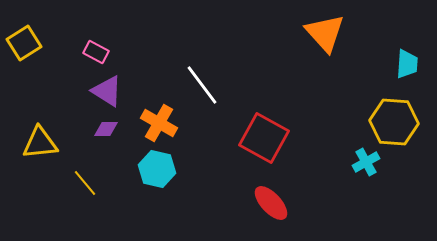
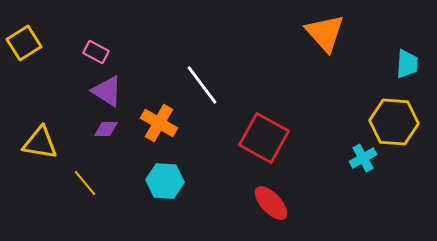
yellow triangle: rotated 15 degrees clockwise
cyan cross: moved 3 px left, 4 px up
cyan hexagon: moved 8 px right, 12 px down; rotated 9 degrees counterclockwise
